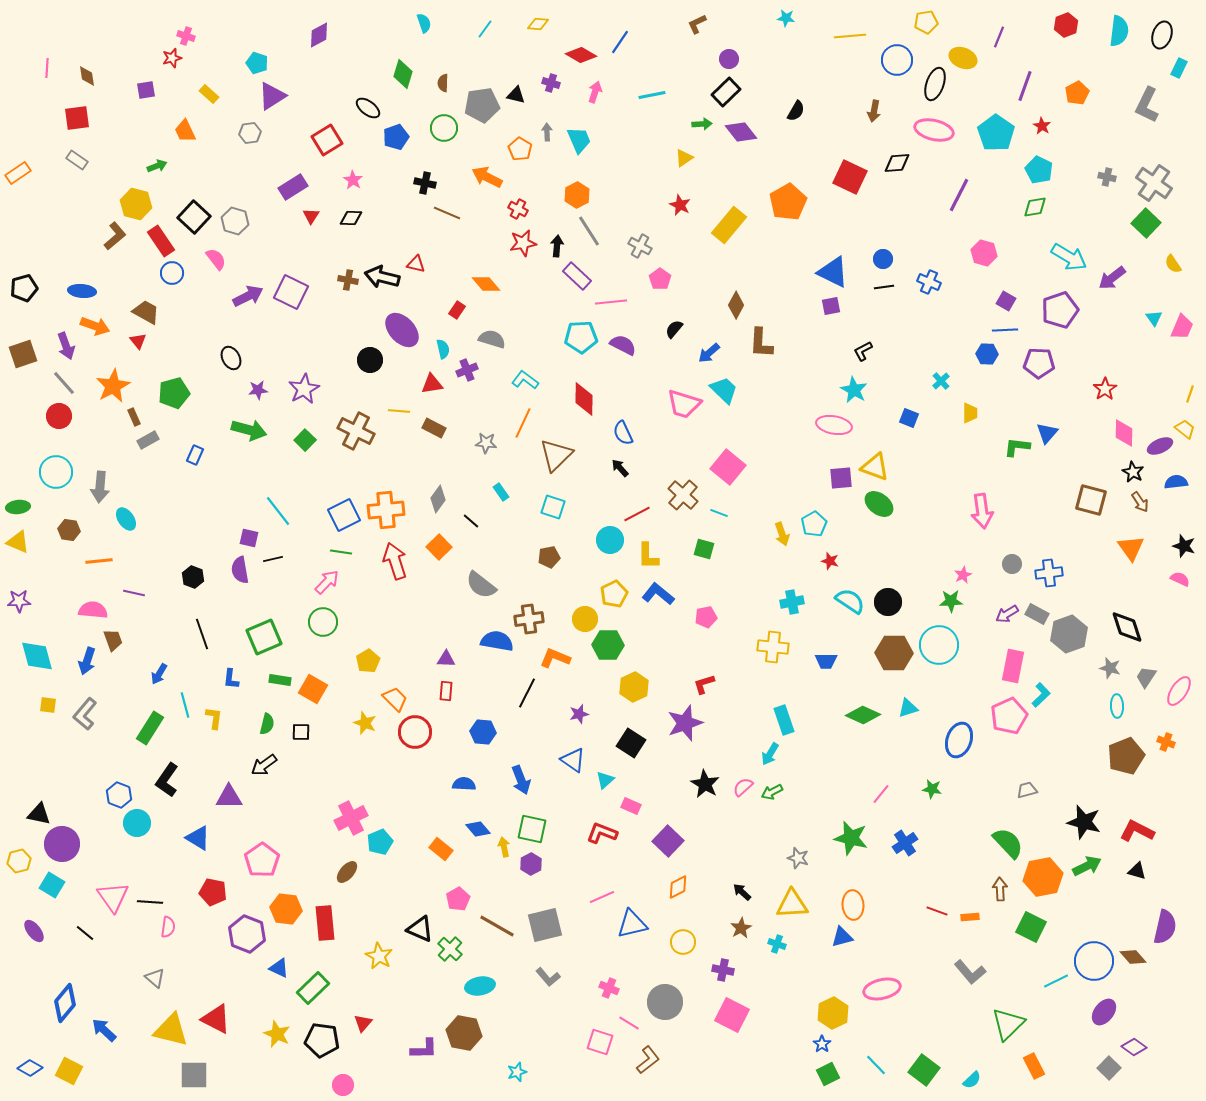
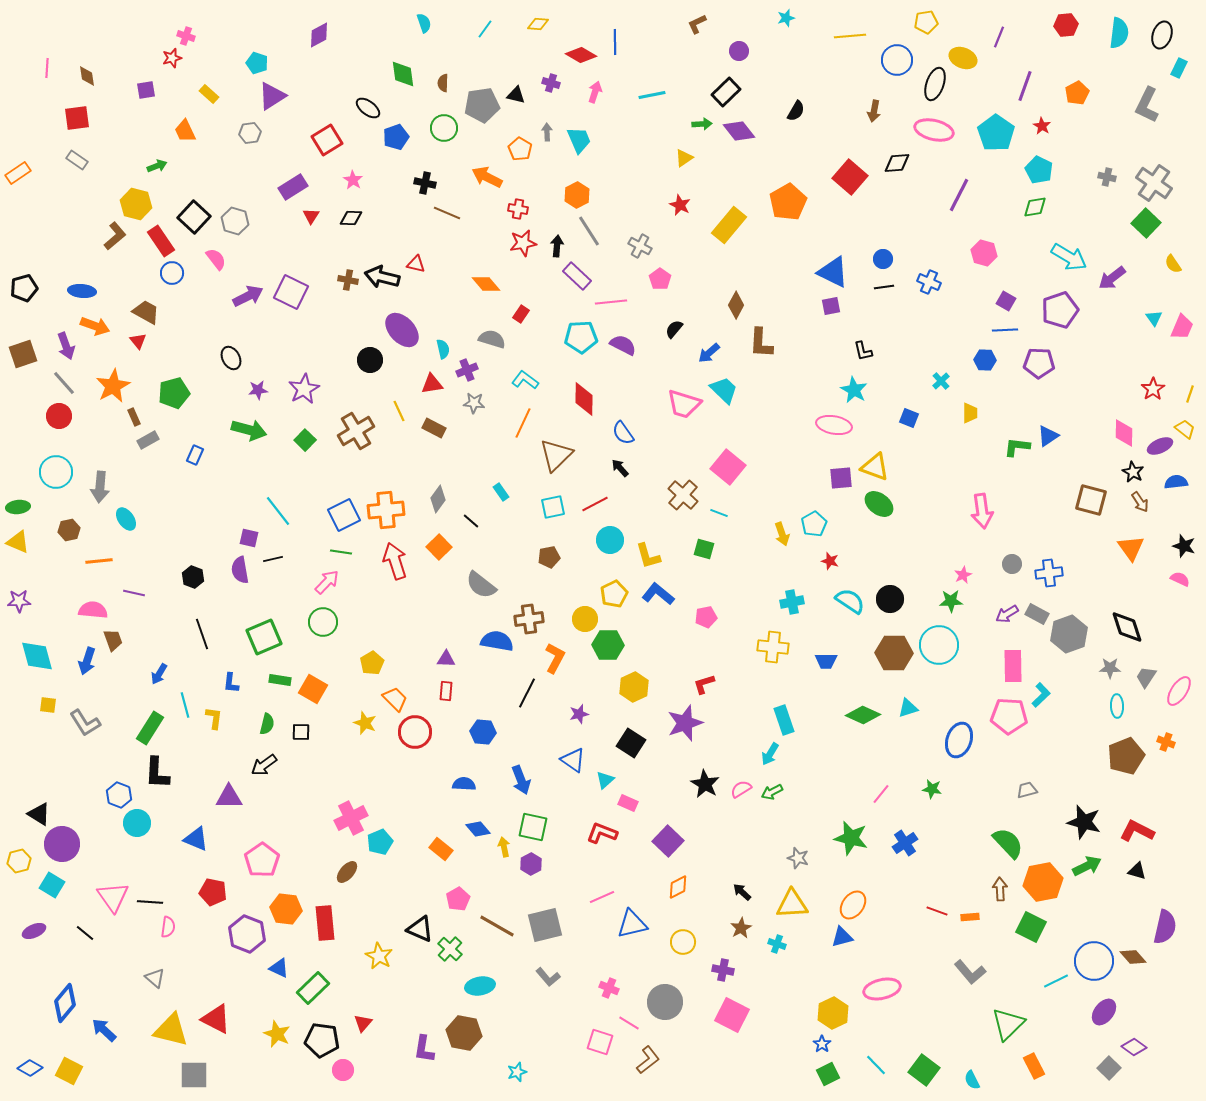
cyan star at (786, 18): rotated 24 degrees counterclockwise
red hexagon at (1066, 25): rotated 15 degrees clockwise
cyan semicircle at (1119, 31): moved 2 px down
blue line at (620, 42): moved 5 px left; rotated 35 degrees counterclockwise
purple circle at (729, 59): moved 10 px right, 8 px up
green diamond at (403, 74): rotated 24 degrees counterclockwise
purple diamond at (741, 132): moved 2 px left, 1 px up
red square at (850, 177): rotated 16 degrees clockwise
red cross at (518, 209): rotated 18 degrees counterclockwise
red rectangle at (457, 310): moved 64 px right, 4 px down
black L-shape at (863, 351): rotated 75 degrees counterclockwise
blue hexagon at (987, 354): moved 2 px left, 6 px down
red star at (1105, 389): moved 48 px right
yellow line at (399, 411): rotated 60 degrees clockwise
brown cross at (356, 431): rotated 33 degrees clockwise
blue semicircle at (623, 433): rotated 10 degrees counterclockwise
blue triangle at (1047, 433): moved 1 px right, 3 px down; rotated 15 degrees clockwise
gray star at (486, 443): moved 12 px left, 40 px up
cyan square at (553, 507): rotated 30 degrees counterclockwise
red line at (637, 514): moved 42 px left, 10 px up
brown hexagon at (69, 530): rotated 20 degrees counterclockwise
yellow L-shape at (648, 556): rotated 16 degrees counterclockwise
black circle at (888, 602): moved 2 px right, 3 px up
orange L-shape at (555, 658): rotated 96 degrees clockwise
yellow pentagon at (368, 661): moved 4 px right, 2 px down
pink rectangle at (1013, 666): rotated 12 degrees counterclockwise
gray star at (1110, 668): rotated 15 degrees counterclockwise
blue L-shape at (231, 679): moved 4 px down
gray L-shape at (85, 714): moved 9 px down; rotated 72 degrees counterclockwise
pink pentagon at (1009, 716): rotated 27 degrees clockwise
black L-shape at (167, 780): moved 10 px left, 7 px up; rotated 32 degrees counterclockwise
pink semicircle at (743, 787): moved 2 px left, 2 px down; rotated 10 degrees clockwise
pink rectangle at (631, 806): moved 3 px left, 3 px up
black triangle at (39, 814): rotated 20 degrees clockwise
green square at (532, 829): moved 1 px right, 2 px up
blue triangle at (198, 838): moved 2 px left, 1 px down; rotated 8 degrees counterclockwise
orange hexagon at (1043, 877): moved 5 px down
orange ellipse at (853, 905): rotated 40 degrees clockwise
purple ellipse at (34, 931): rotated 75 degrees counterclockwise
purple L-shape at (424, 1049): rotated 100 degrees clockwise
cyan semicircle at (972, 1080): rotated 108 degrees clockwise
pink circle at (343, 1085): moved 15 px up
